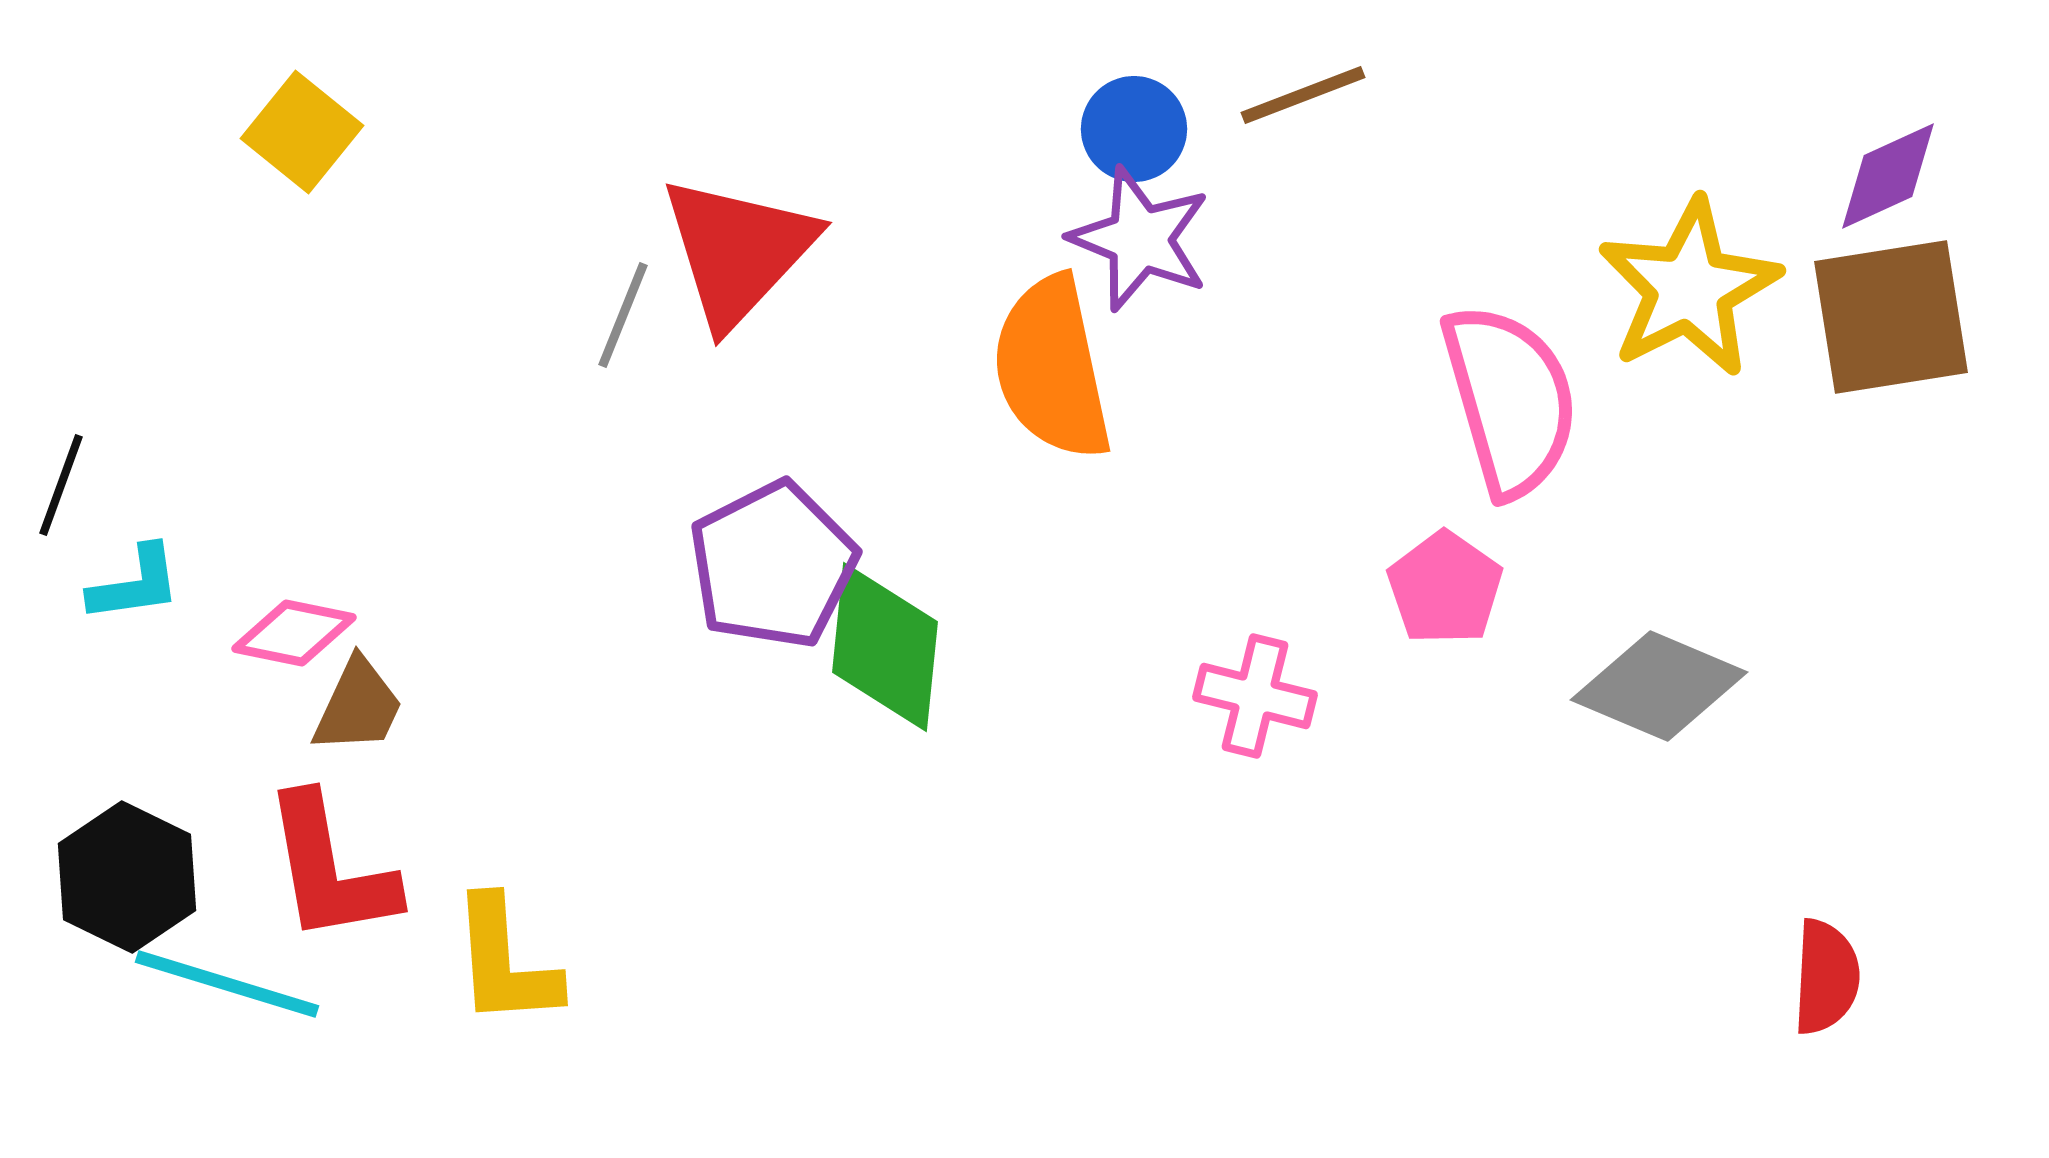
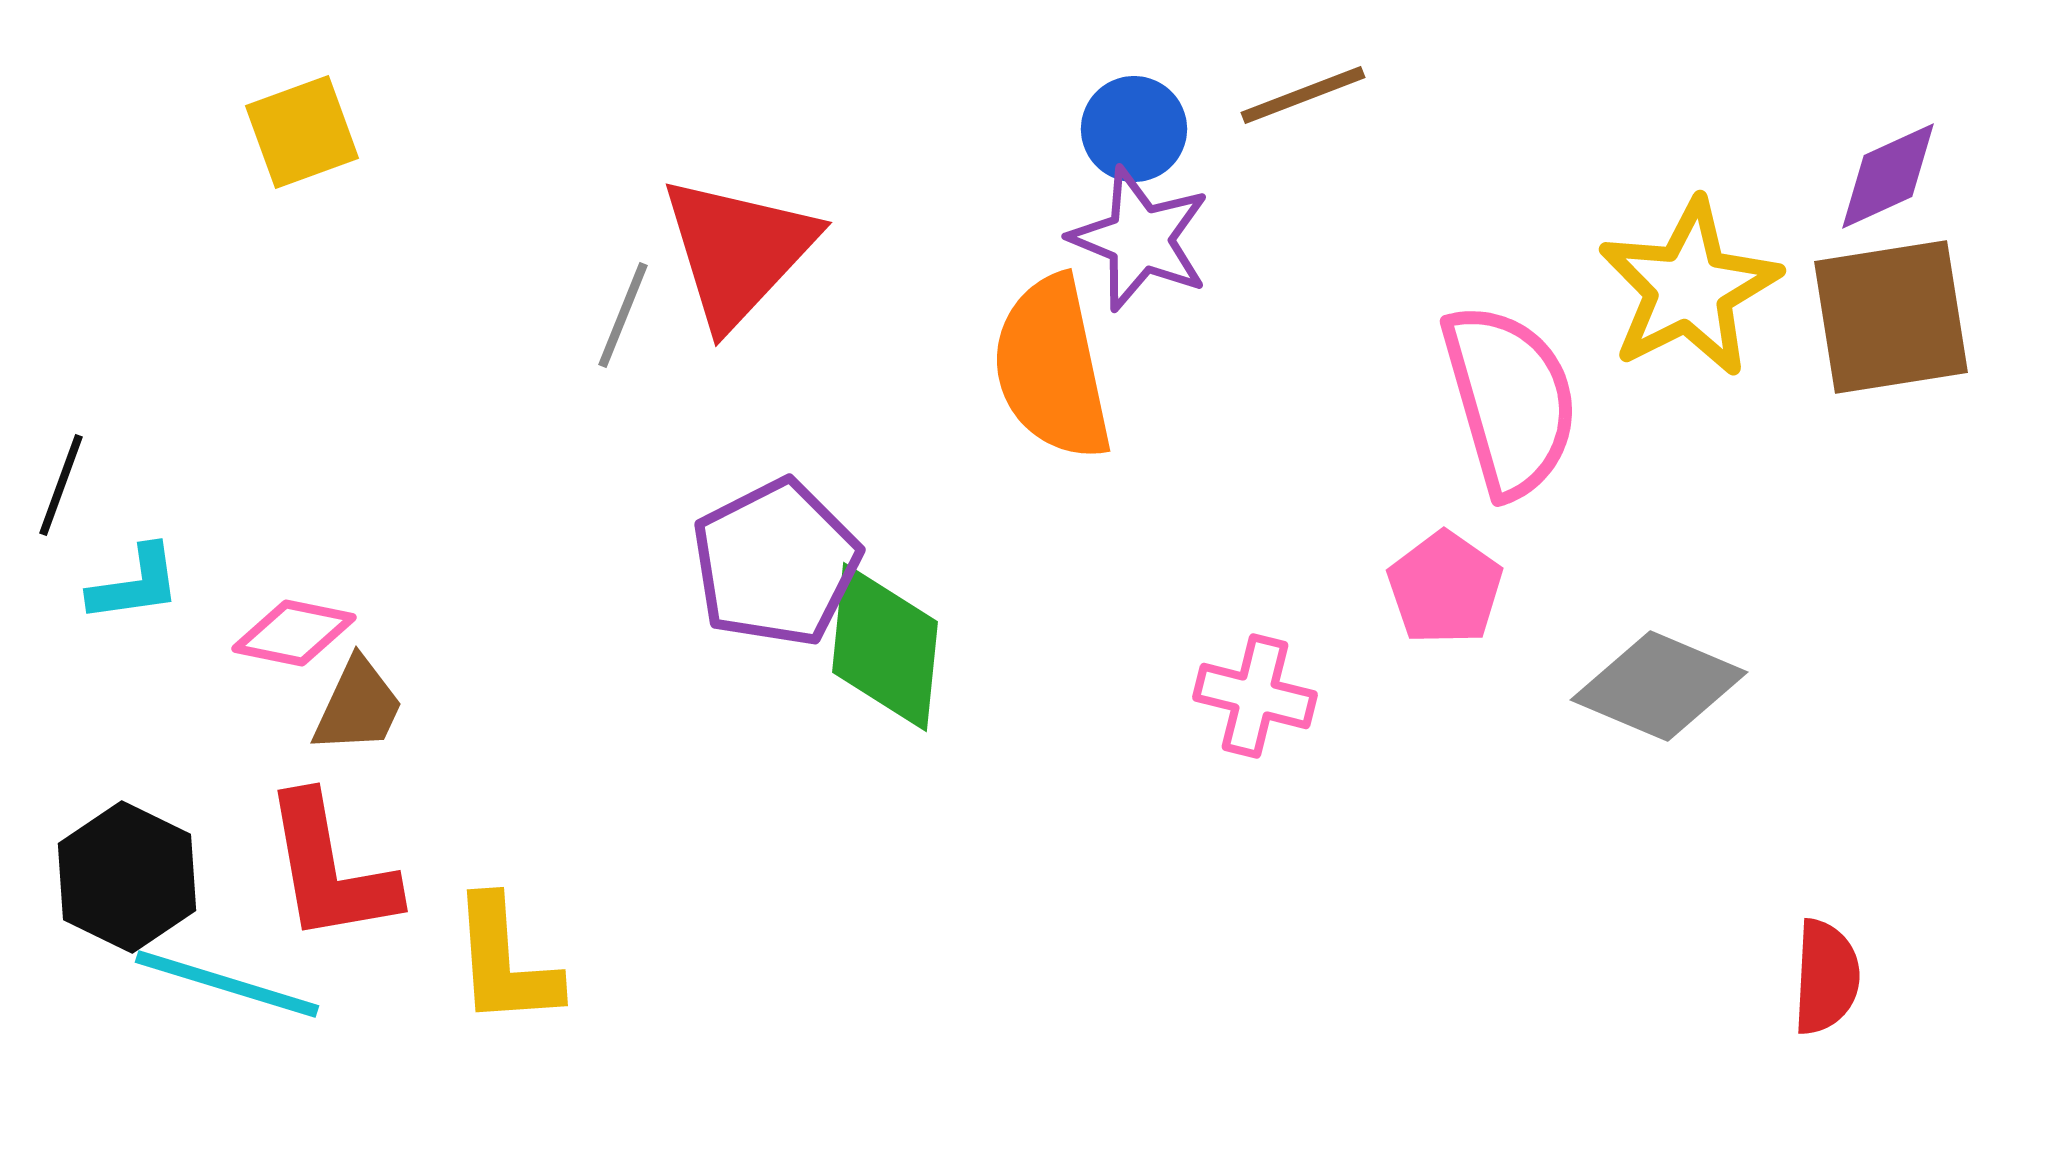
yellow square: rotated 31 degrees clockwise
purple pentagon: moved 3 px right, 2 px up
